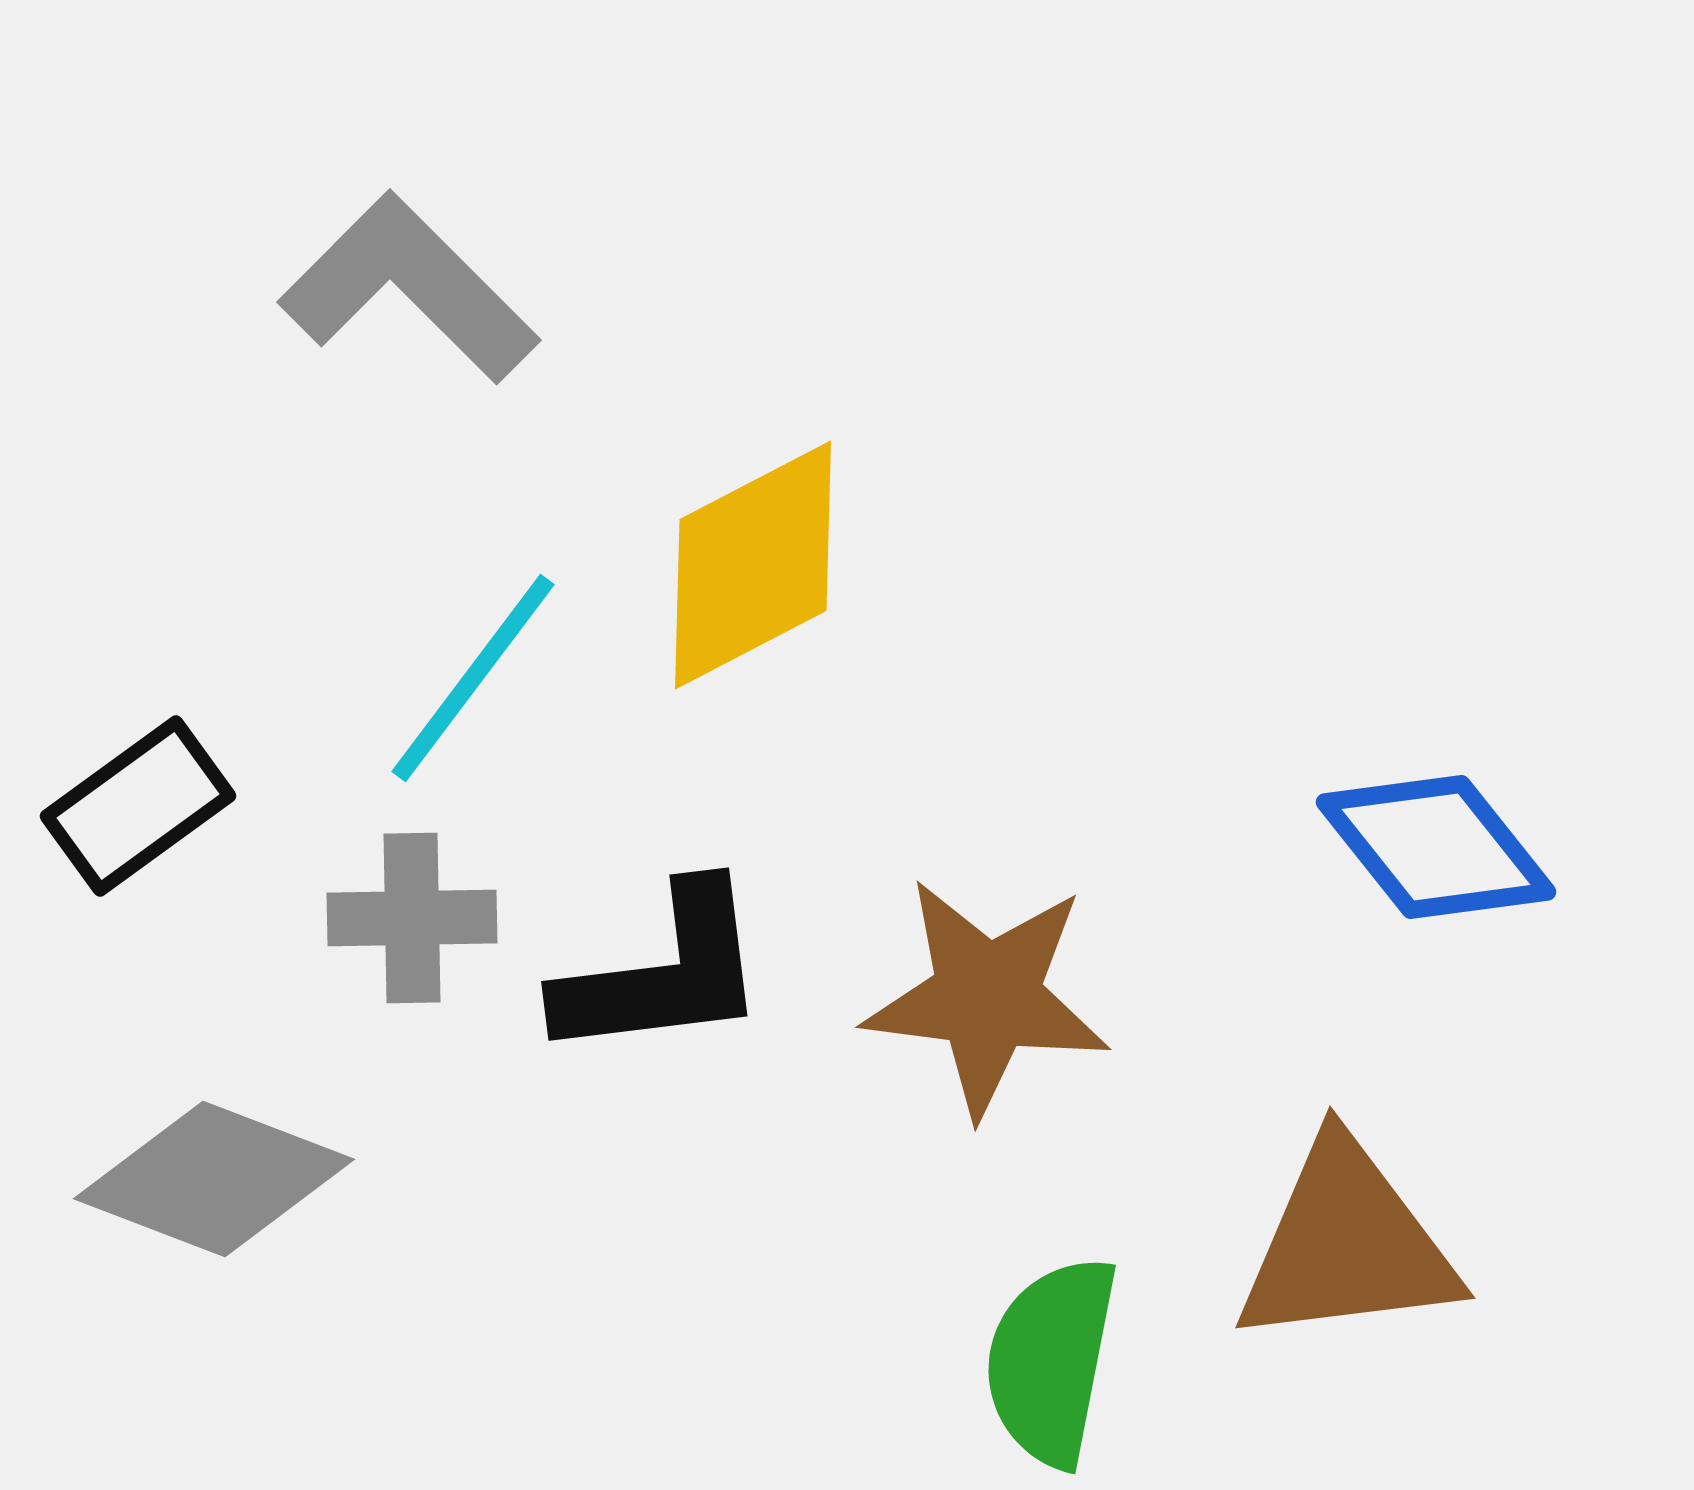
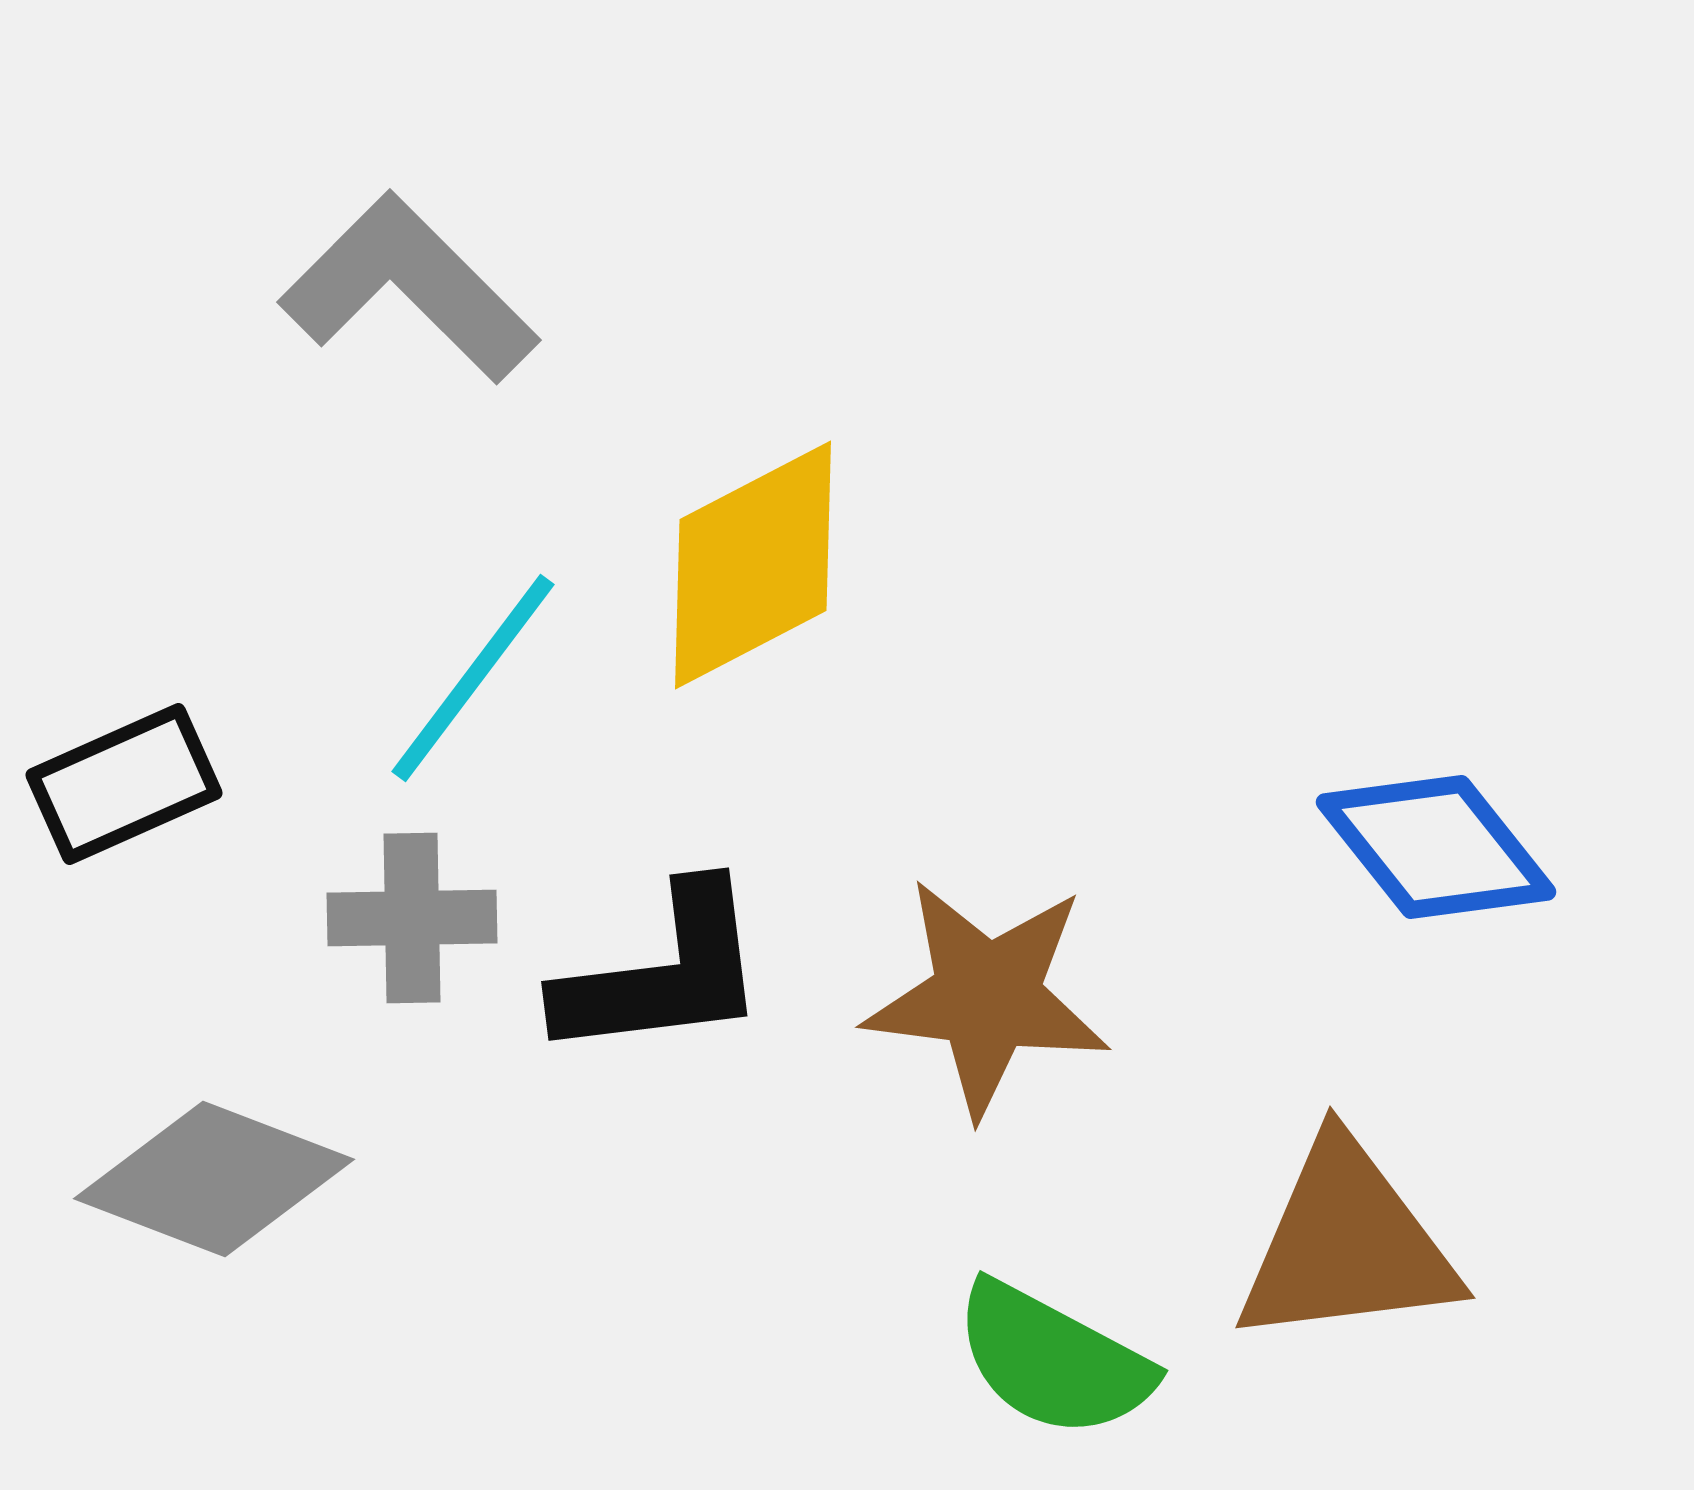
black rectangle: moved 14 px left, 22 px up; rotated 12 degrees clockwise
green semicircle: moved 2 px right, 1 px up; rotated 73 degrees counterclockwise
